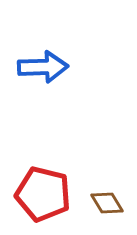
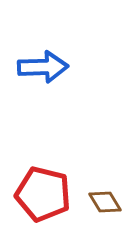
brown diamond: moved 2 px left, 1 px up
